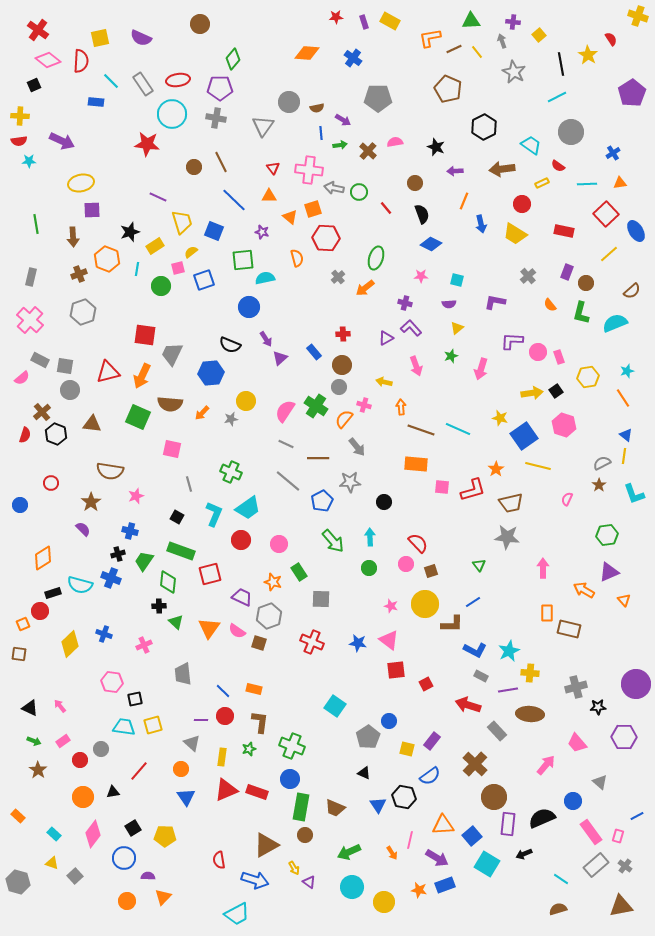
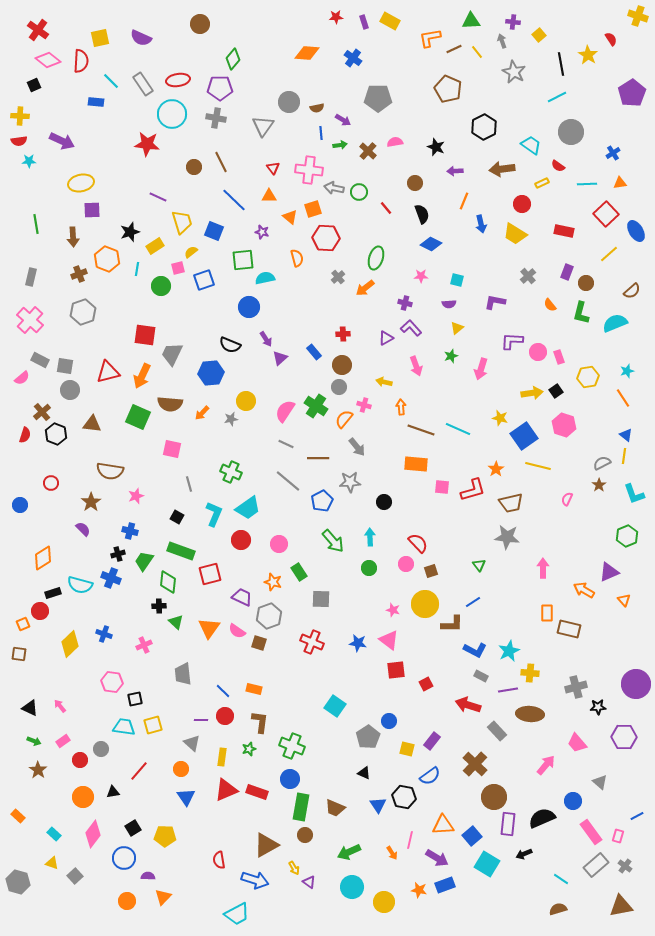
green hexagon at (607, 535): moved 20 px right, 1 px down; rotated 15 degrees counterclockwise
pink star at (391, 606): moved 2 px right, 4 px down
